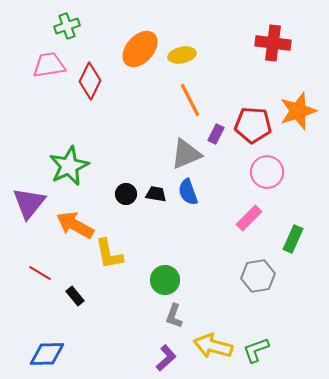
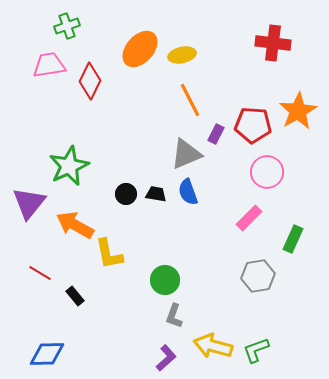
orange star: rotated 12 degrees counterclockwise
